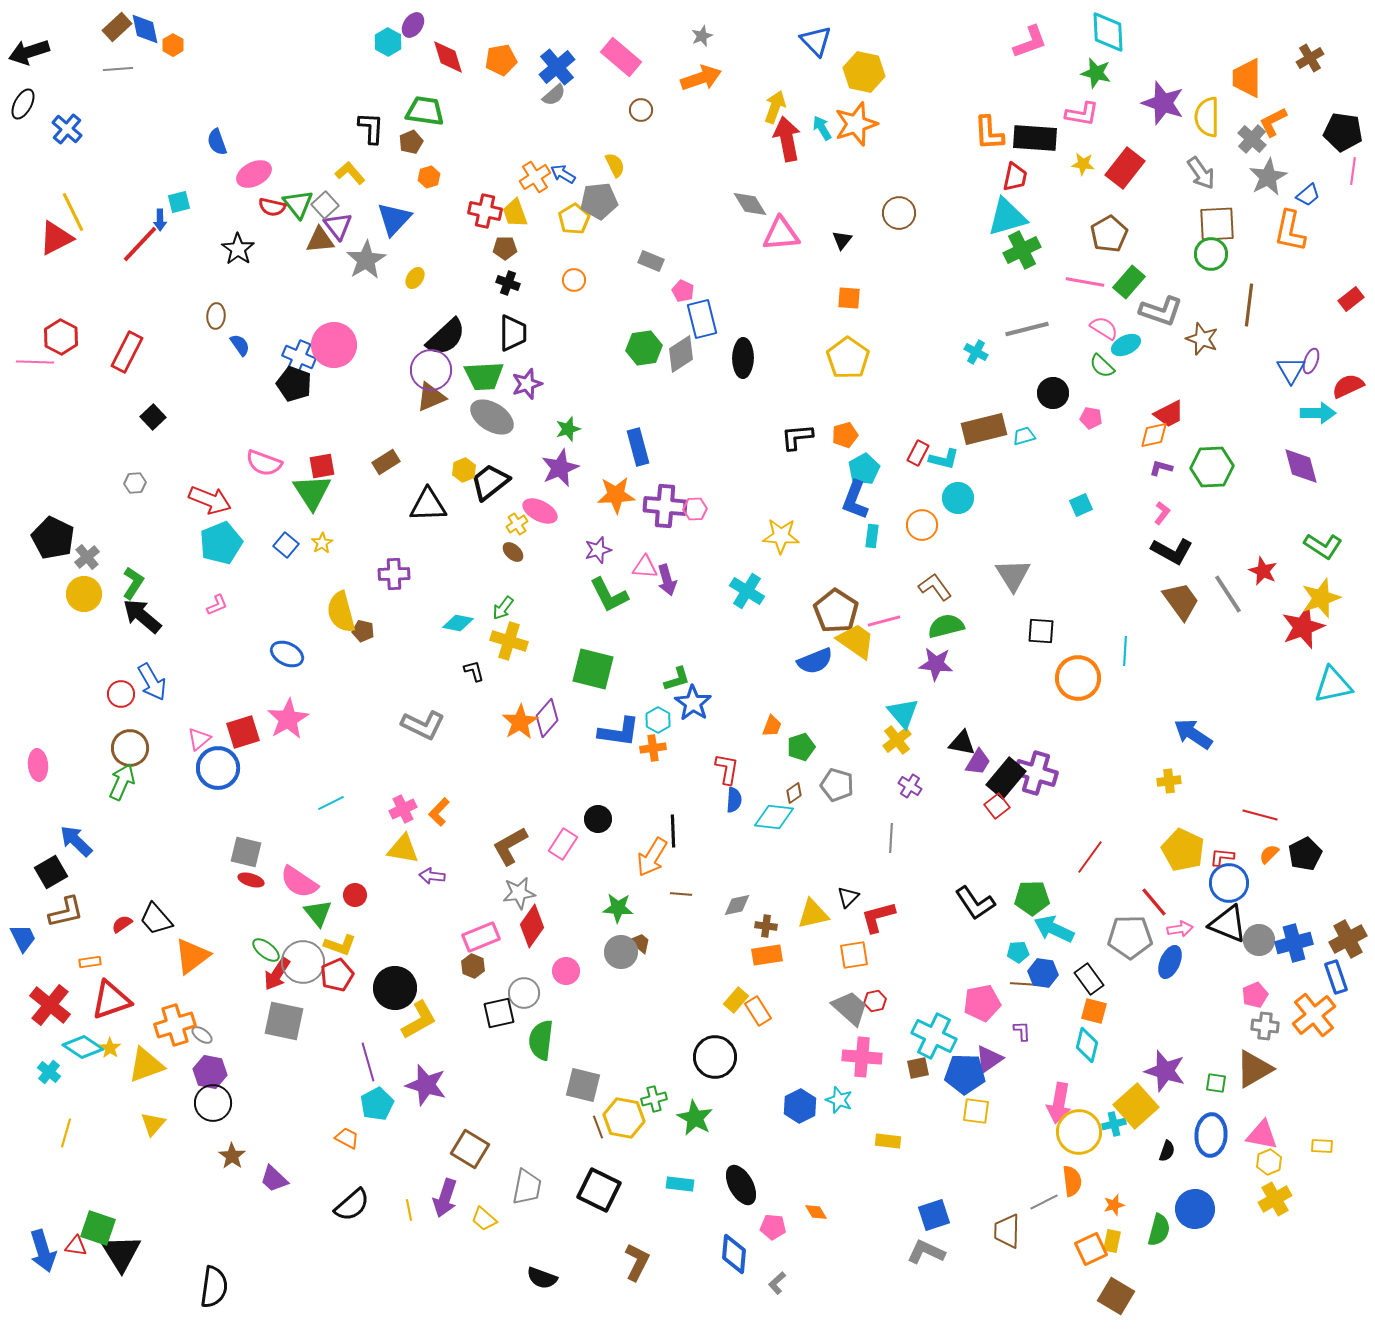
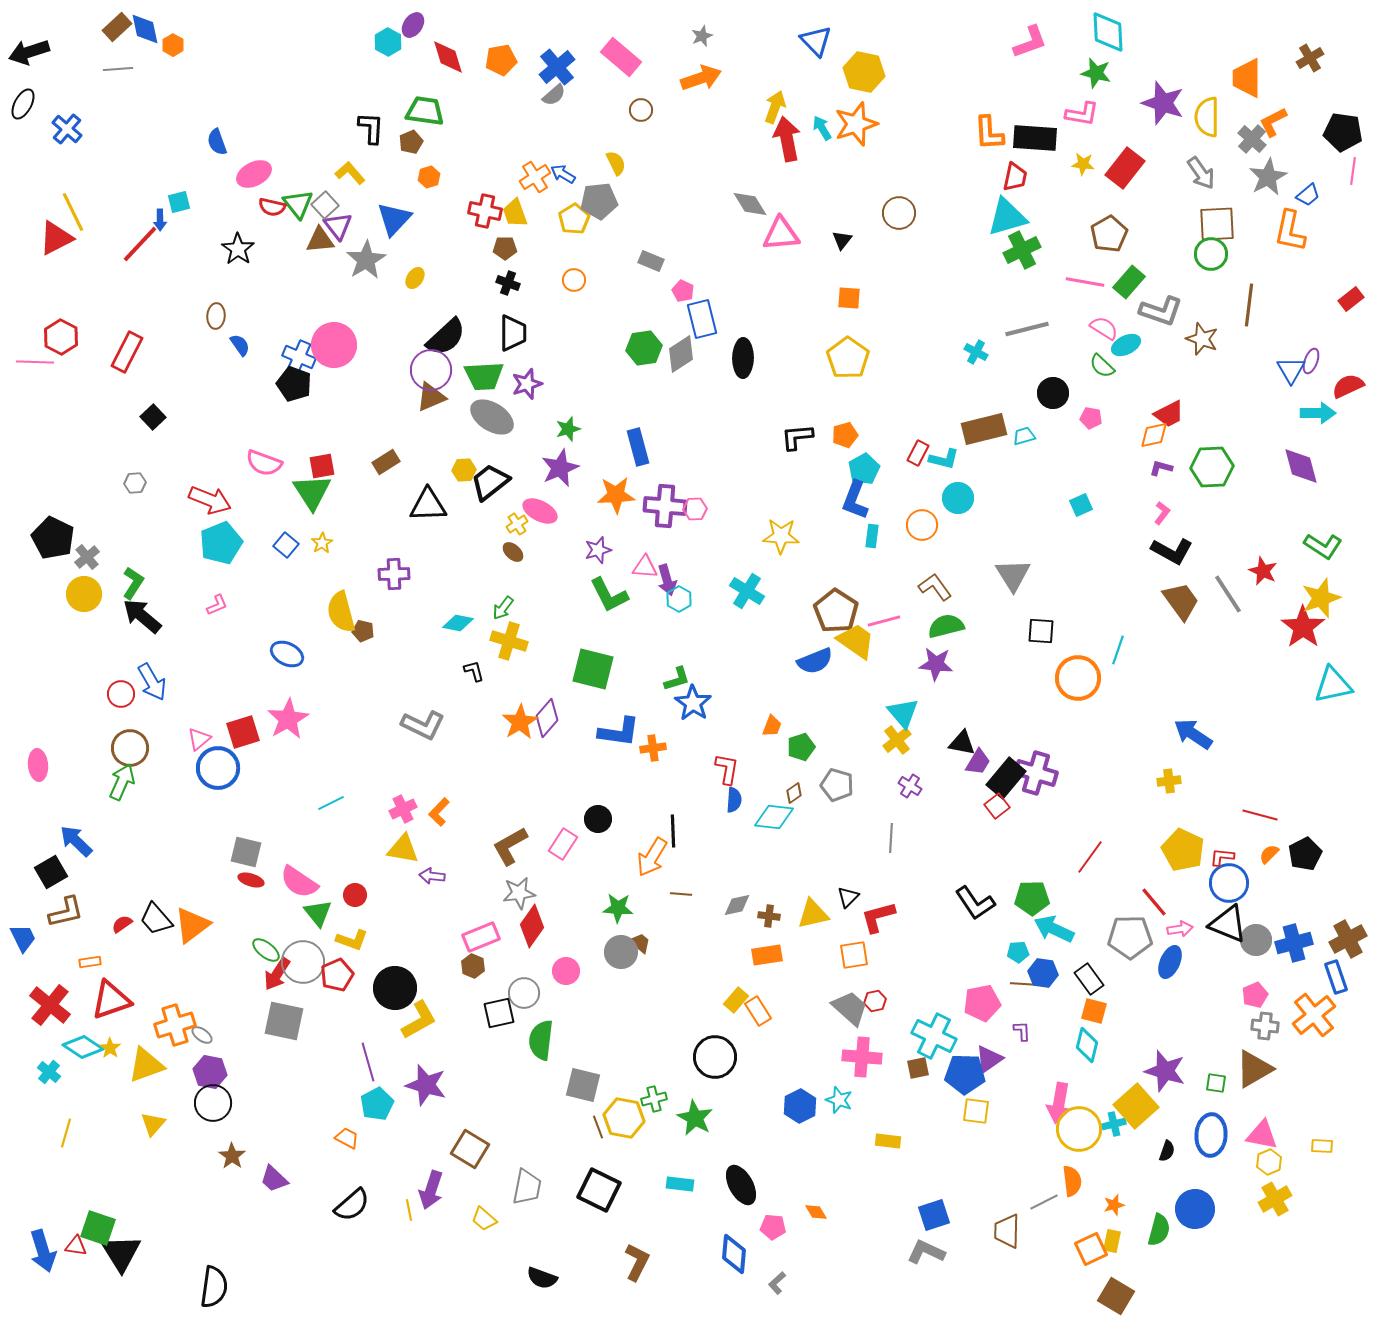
yellow semicircle at (615, 165): moved 1 px right, 2 px up
yellow hexagon at (464, 470): rotated 20 degrees clockwise
red star at (1303, 627): rotated 15 degrees counterclockwise
cyan line at (1125, 651): moved 7 px left, 1 px up; rotated 16 degrees clockwise
cyan hexagon at (658, 720): moved 21 px right, 121 px up
brown cross at (766, 926): moved 3 px right, 10 px up
gray circle at (1259, 940): moved 3 px left
yellow L-shape at (340, 945): moved 12 px right, 5 px up
orange triangle at (192, 956): moved 31 px up
yellow circle at (1079, 1132): moved 3 px up
purple arrow at (445, 1198): moved 14 px left, 8 px up
